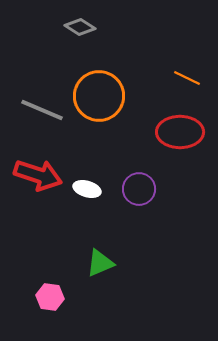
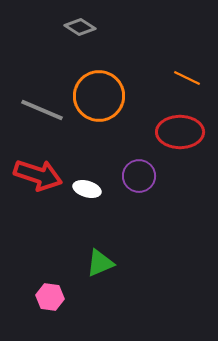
purple circle: moved 13 px up
